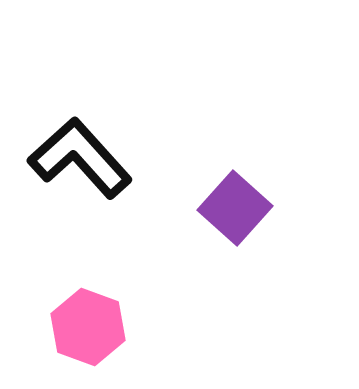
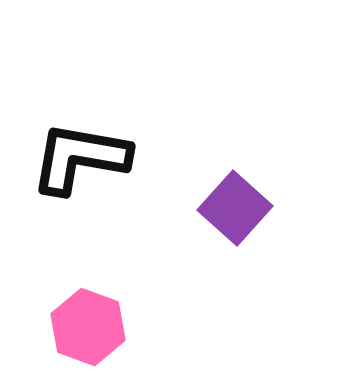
black L-shape: rotated 38 degrees counterclockwise
